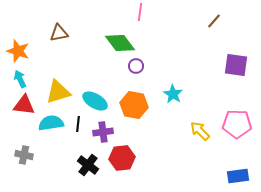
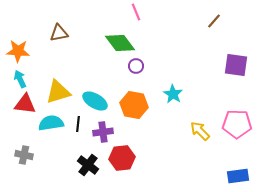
pink line: moved 4 px left; rotated 30 degrees counterclockwise
orange star: rotated 15 degrees counterclockwise
red triangle: moved 1 px right, 1 px up
